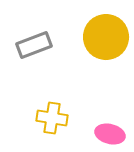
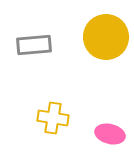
gray rectangle: rotated 16 degrees clockwise
yellow cross: moved 1 px right
